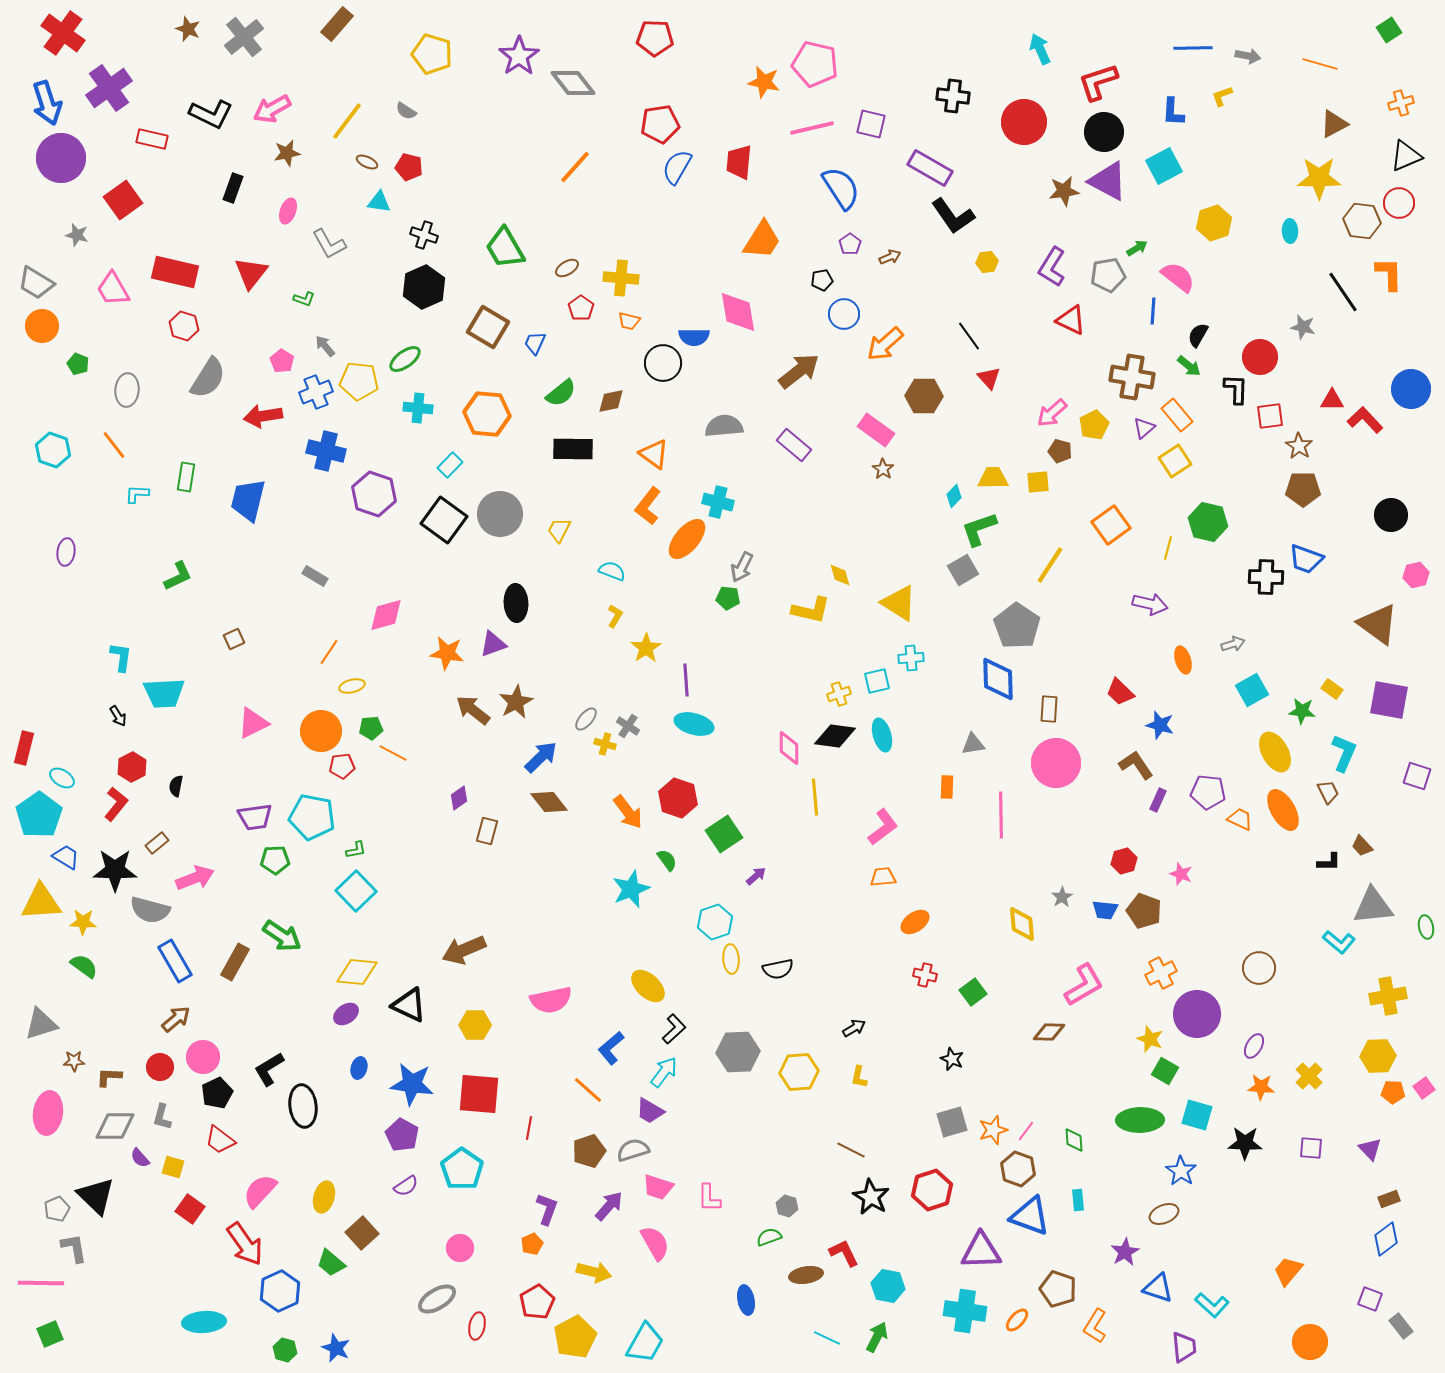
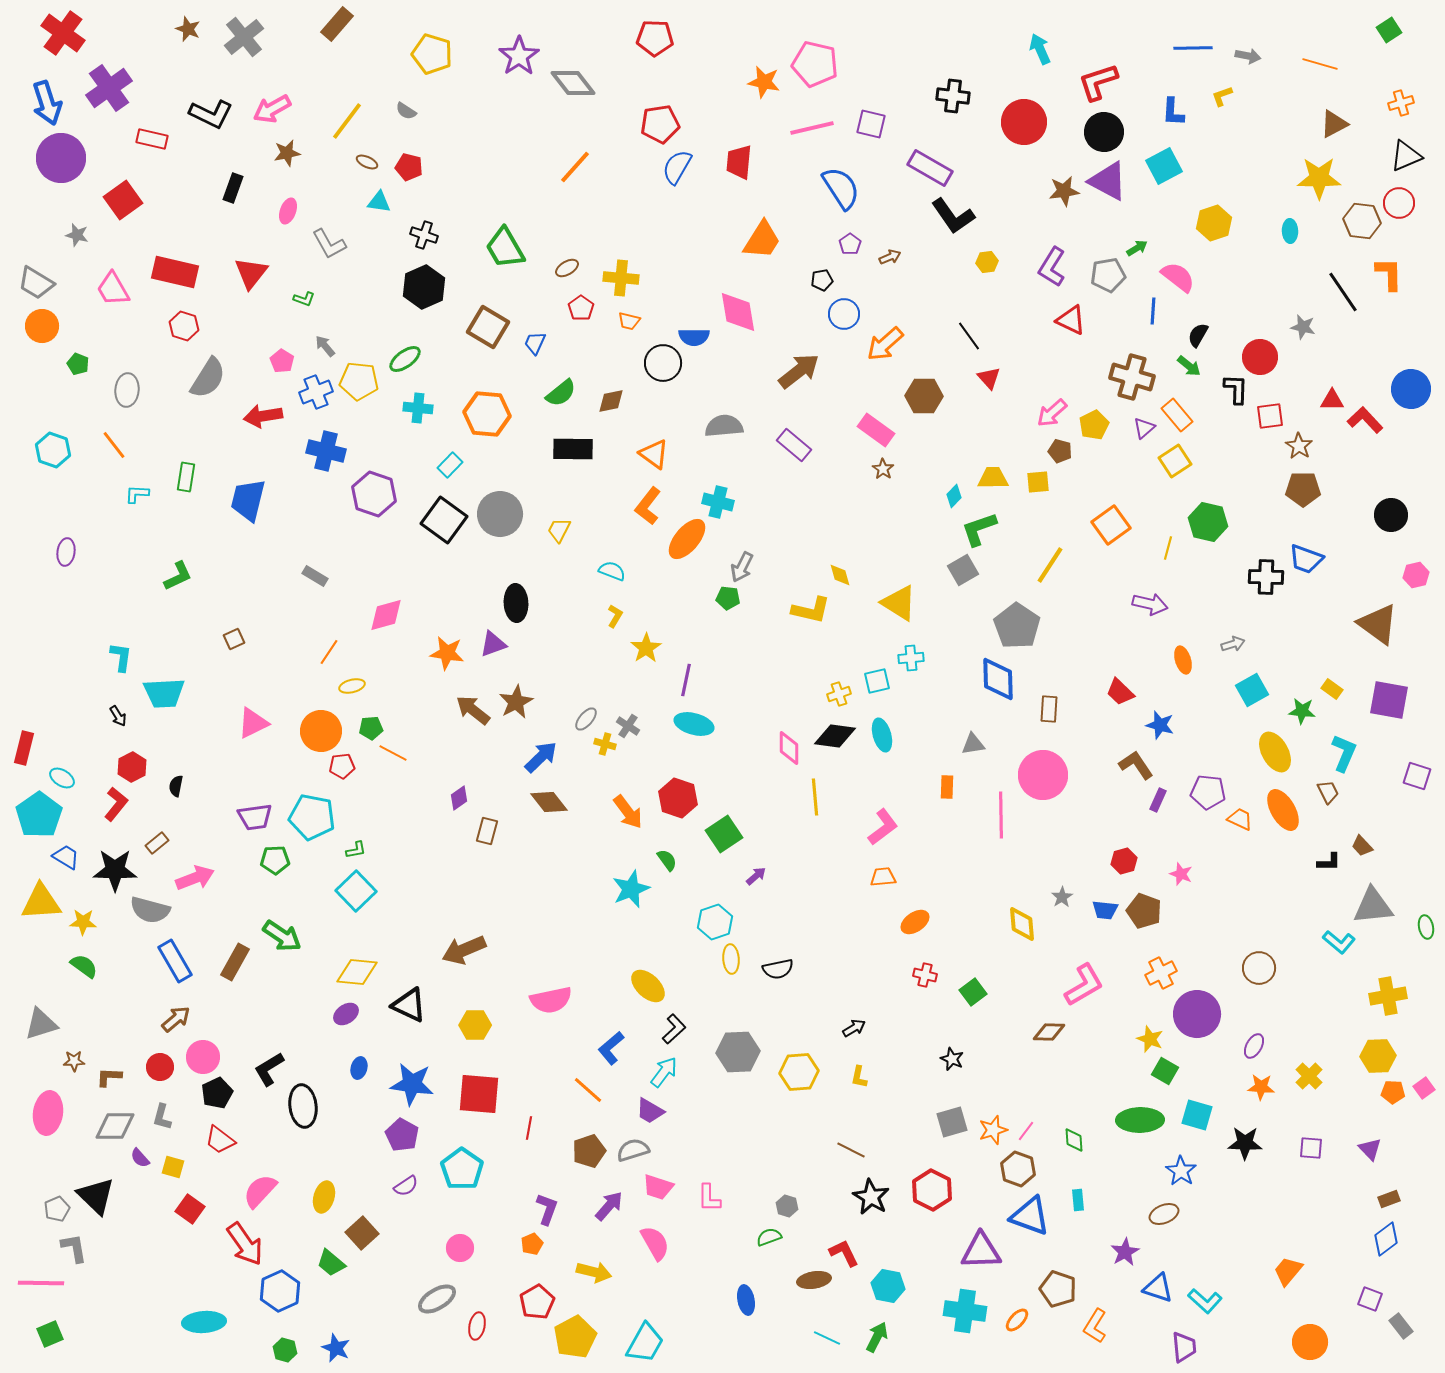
brown cross at (1132, 377): rotated 6 degrees clockwise
purple line at (686, 680): rotated 16 degrees clockwise
pink circle at (1056, 763): moved 13 px left, 12 px down
red hexagon at (932, 1190): rotated 15 degrees counterclockwise
brown ellipse at (806, 1275): moved 8 px right, 5 px down
cyan L-shape at (1212, 1305): moved 7 px left, 4 px up
